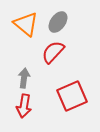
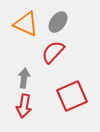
orange triangle: rotated 16 degrees counterclockwise
